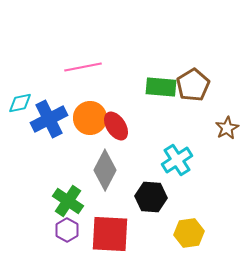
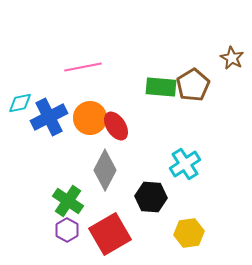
blue cross: moved 2 px up
brown star: moved 5 px right, 70 px up; rotated 15 degrees counterclockwise
cyan cross: moved 8 px right, 4 px down
red square: rotated 33 degrees counterclockwise
